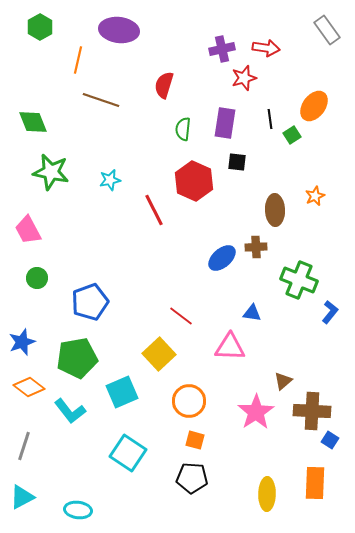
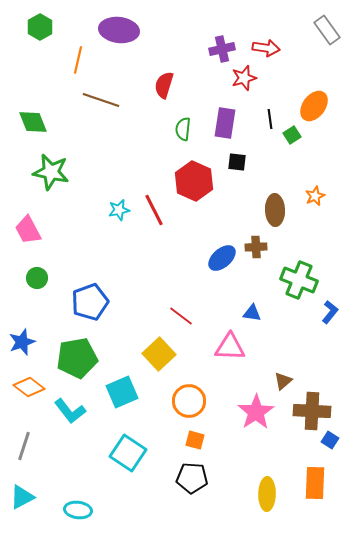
cyan star at (110, 180): moved 9 px right, 30 px down
